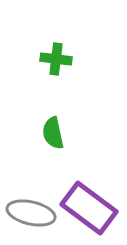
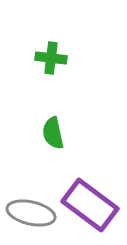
green cross: moved 5 px left, 1 px up
purple rectangle: moved 1 px right, 3 px up
